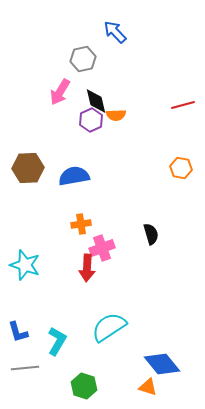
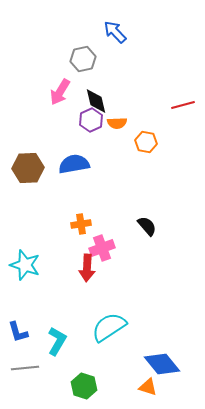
orange semicircle: moved 1 px right, 8 px down
orange hexagon: moved 35 px left, 26 px up
blue semicircle: moved 12 px up
black semicircle: moved 4 px left, 8 px up; rotated 25 degrees counterclockwise
